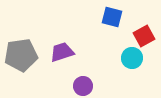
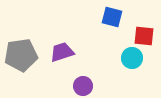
red square: rotated 35 degrees clockwise
